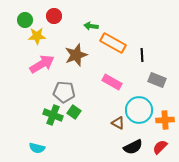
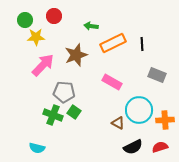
yellow star: moved 1 px left, 1 px down
orange rectangle: rotated 55 degrees counterclockwise
black line: moved 11 px up
pink arrow: moved 1 px right, 1 px down; rotated 15 degrees counterclockwise
gray rectangle: moved 5 px up
red semicircle: rotated 28 degrees clockwise
